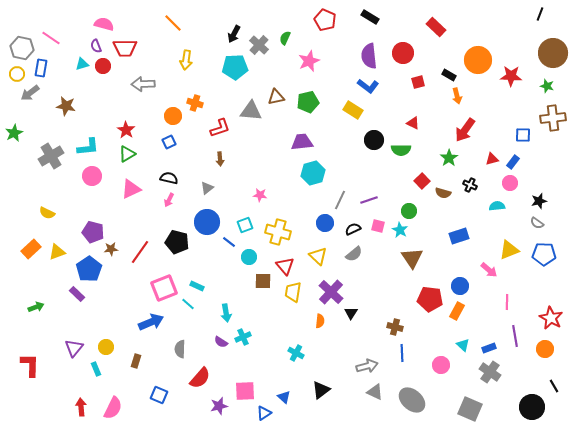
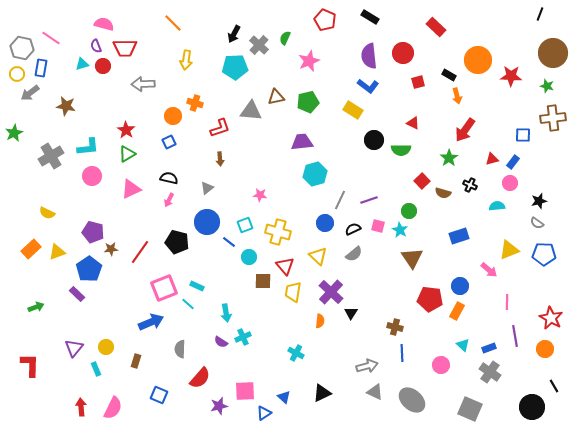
cyan hexagon at (313, 173): moved 2 px right, 1 px down
black triangle at (321, 390): moved 1 px right, 3 px down; rotated 12 degrees clockwise
